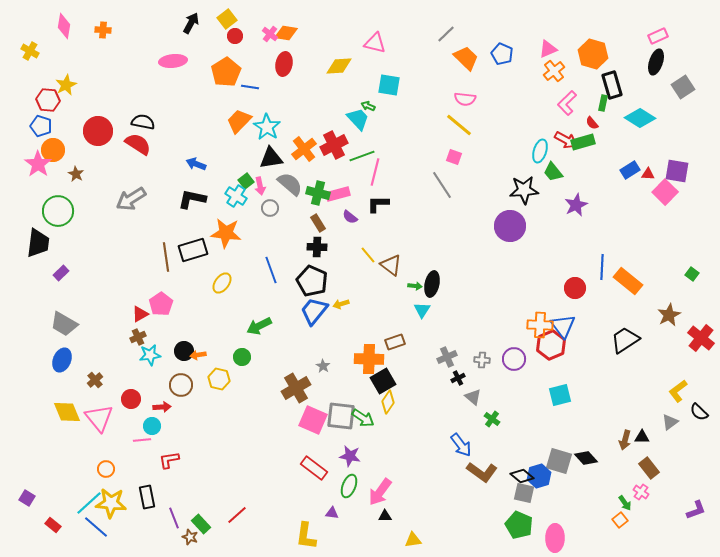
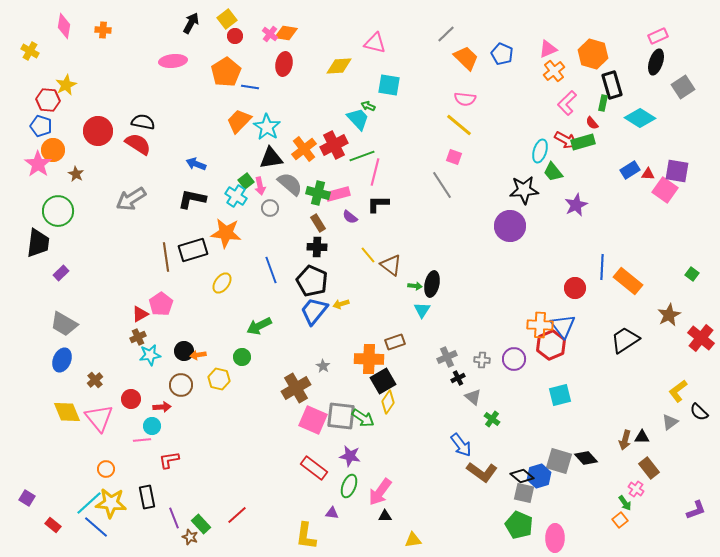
pink square at (665, 192): moved 2 px up; rotated 10 degrees counterclockwise
pink cross at (641, 492): moved 5 px left, 3 px up
